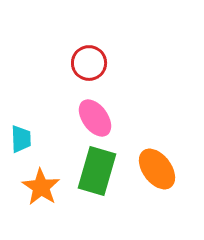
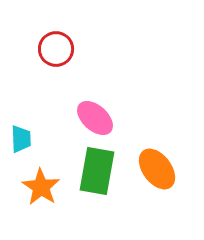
red circle: moved 33 px left, 14 px up
pink ellipse: rotated 12 degrees counterclockwise
green rectangle: rotated 6 degrees counterclockwise
